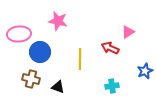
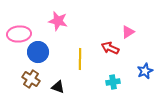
blue circle: moved 2 px left
brown cross: rotated 18 degrees clockwise
cyan cross: moved 1 px right, 4 px up
